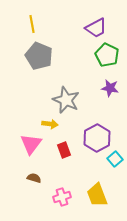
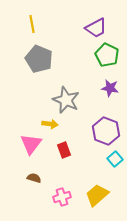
gray pentagon: moved 3 px down
purple hexagon: moved 9 px right, 7 px up; rotated 12 degrees counterclockwise
yellow trapezoid: rotated 70 degrees clockwise
